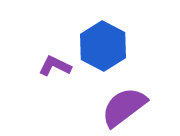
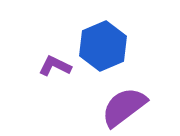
blue hexagon: rotated 9 degrees clockwise
